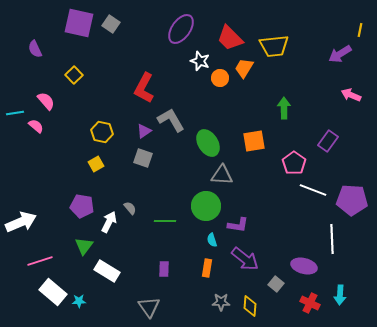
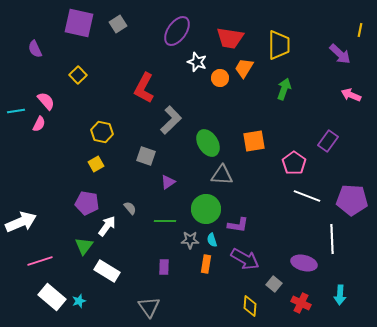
gray square at (111, 24): moved 7 px right; rotated 24 degrees clockwise
purple ellipse at (181, 29): moved 4 px left, 2 px down
red trapezoid at (230, 38): rotated 36 degrees counterclockwise
yellow trapezoid at (274, 46): moved 5 px right, 1 px up; rotated 84 degrees counterclockwise
purple arrow at (340, 54): rotated 105 degrees counterclockwise
white star at (200, 61): moved 3 px left, 1 px down
yellow square at (74, 75): moved 4 px right
green arrow at (284, 108): moved 19 px up; rotated 20 degrees clockwise
cyan line at (15, 113): moved 1 px right, 2 px up
gray L-shape at (171, 120): rotated 76 degrees clockwise
pink semicircle at (36, 126): moved 3 px right, 2 px up; rotated 77 degrees clockwise
purple triangle at (144, 131): moved 24 px right, 51 px down
gray square at (143, 158): moved 3 px right, 2 px up
white line at (313, 190): moved 6 px left, 6 px down
purple pentagon at (82, 206): moved 5 px right, 3 px up
green circle at (206, 206): moved 3 px down
white arrow at (109, 222): moved 2 px left, 4 px down; rotated 10 degrees clockwise
purple arrow at (245, 259): rotated 8 degrees counterclockwise
purple ellipse at (304, 266): moved 3 px up
orange rectangle at (207, 268): moved 1 px left, 4 px up
purple rectangle at (164, 269): moved 2 px up
gray square at (276, 284): moved 2 px left
white rectangle at (53, 292): moved 1 px left, 5 px down
cyan star at (79, 301): rotated 16 degrees counterclockwise
gray star at (221, 302): moved 31 px left, 62 px up
red cross at (310, 303): moved 9 px left
